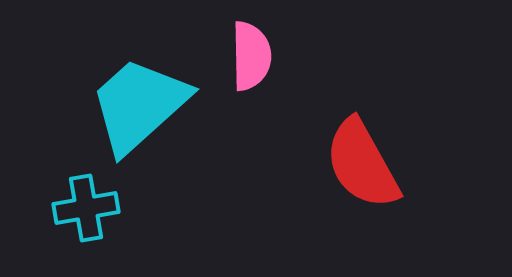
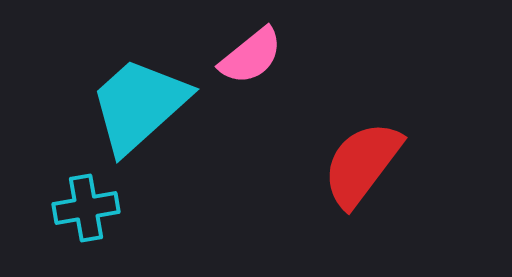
pink semicircle: rotated 52 degrees clockwise
red semicircle: rotated 66 degrees clockwise
